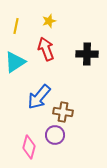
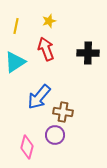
black cross: moved 1 px right, 1 px up
pink diamond: moved 2 px left
